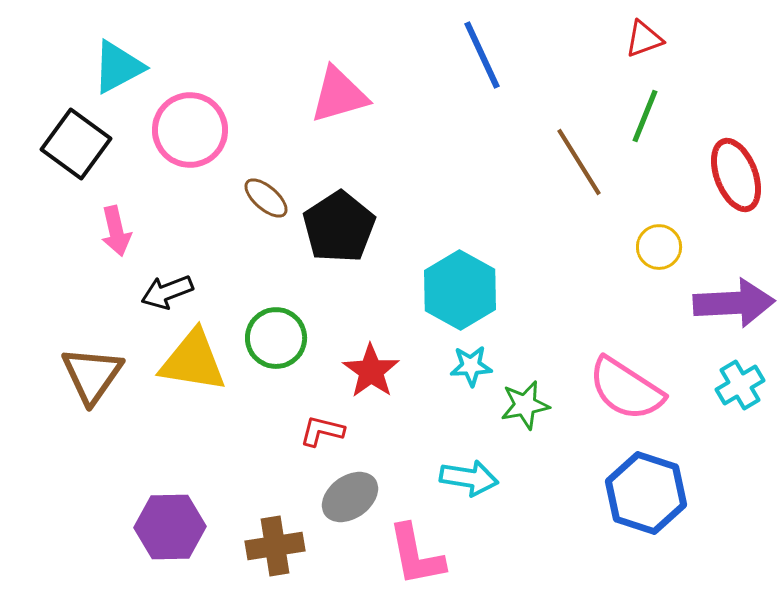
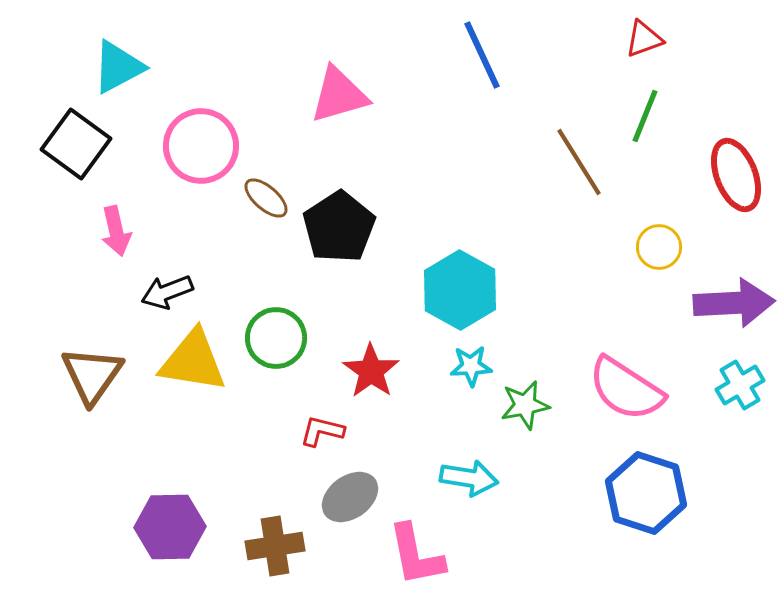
pink circle: moved 11 px right, 16 px down
